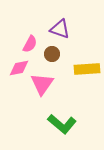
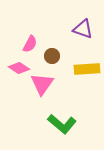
purple triangle: moved 23 px right
brown circle: moved 2 px down
pink diamond: rotated 45 degrees clockwise
